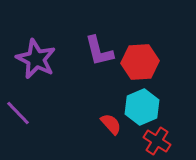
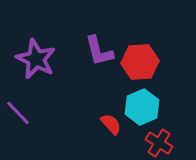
red cross: moved 2 px right, 2 px down
